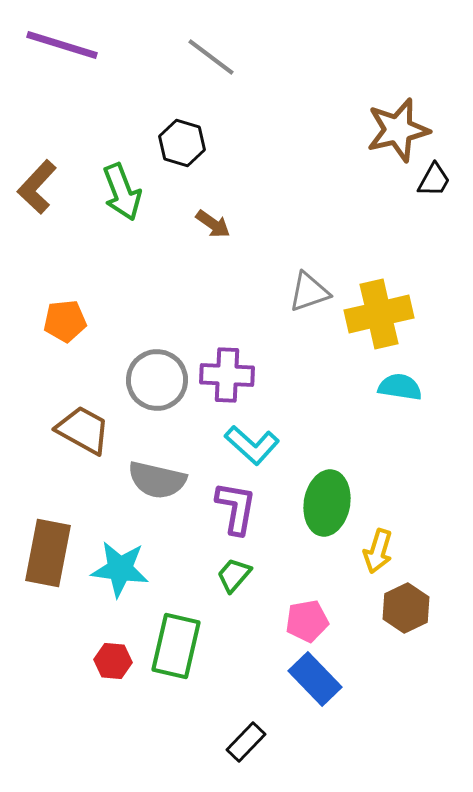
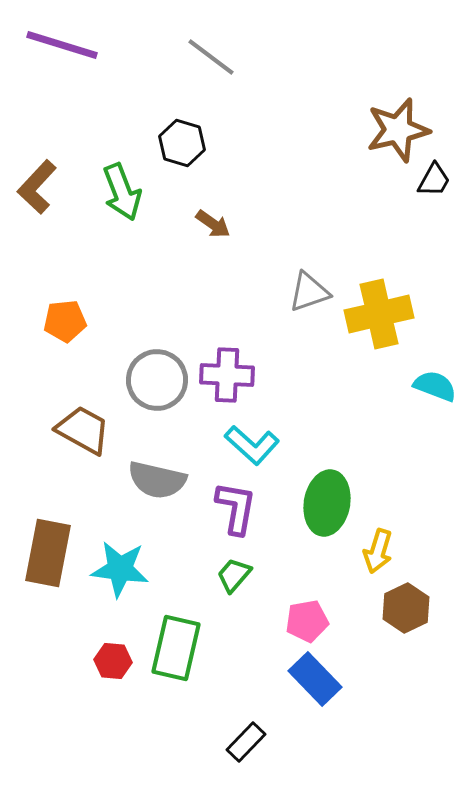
cyan semicircle: moved 35 px right, 1 px up; rotated 12 degrees clockwise
green rectangle: moved 2 px down
